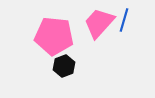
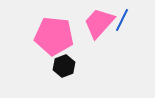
blue line: moved 2 px left; rotated 10 degrees clockwise
